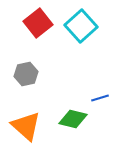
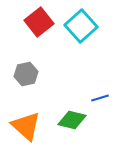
red square: moved 1 px right, 1 px up
green diamond: moved 1 px left, 1 px down
